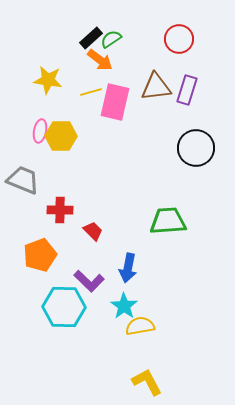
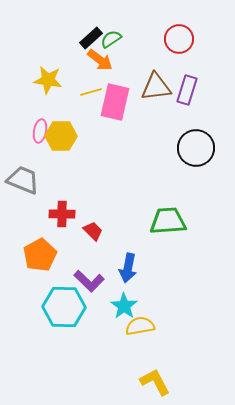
red cross: moved 2 px right, 4 px down
orange pentagon: rotated 8 degrees counterclockwise
yellow L-shape: moved 8 px right
